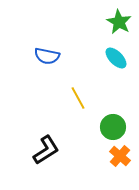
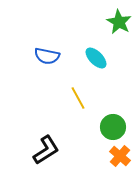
cyan ellipse: moved 20 px left
